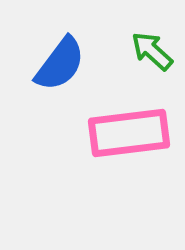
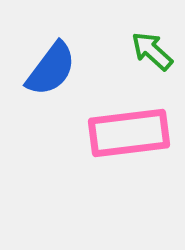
blue semicircle: moved 9 px left, 5 px down
